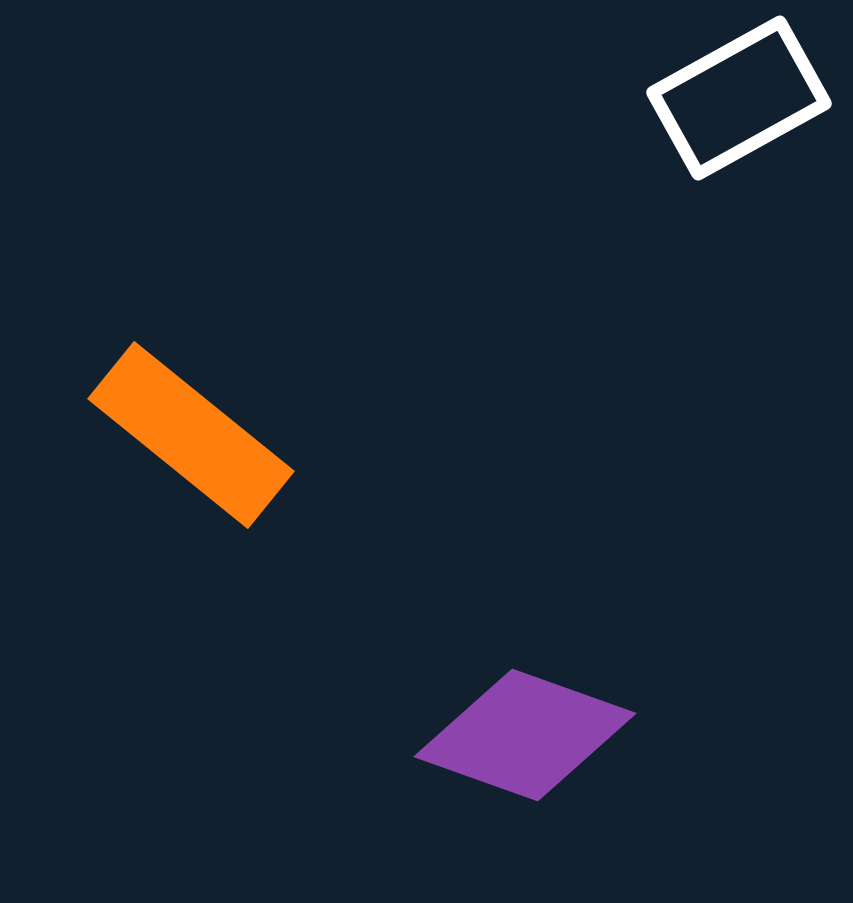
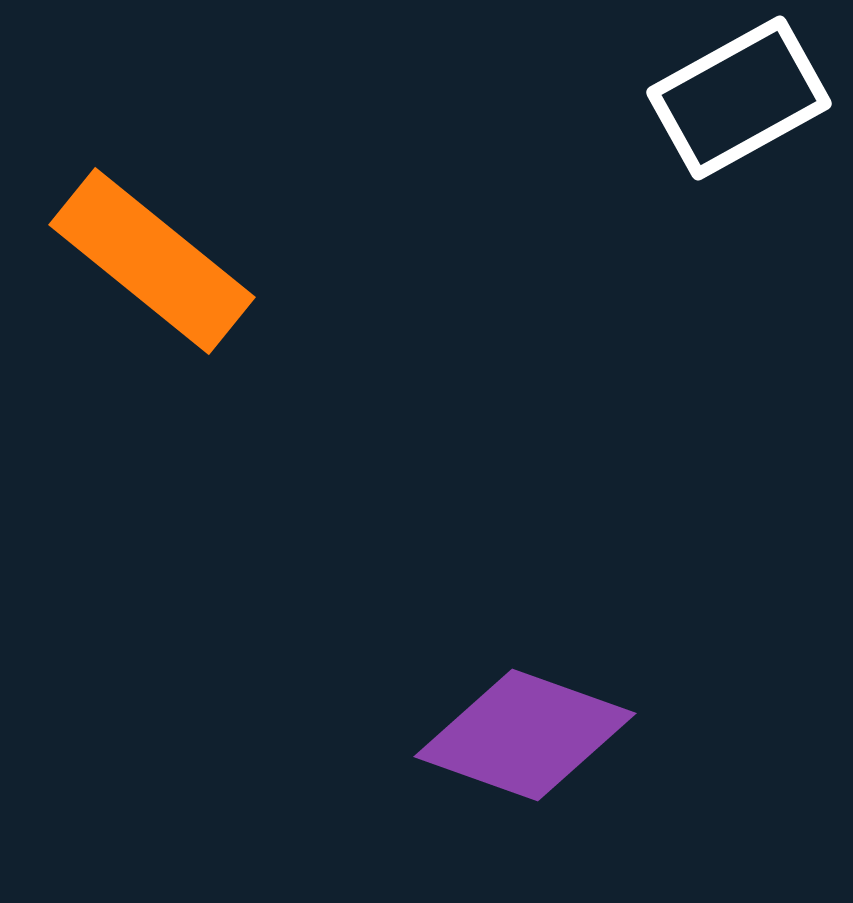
orange rectangle: moved 39 px left, 174 px up
